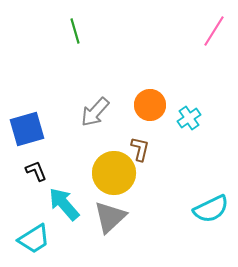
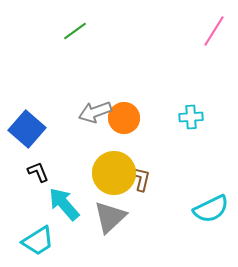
green line: rotated 70 degrees clockwise
orange circle: moved 26 px left, 13 px down
gray arrow: rotated 28 degrees clockwise
cyan cross: moved 2 px right, 1 px up; rotated 30 degrees clockwise
blue square: rotated 33 degrees counterclockwise
brown L-shape: moved 1 px right, 30 px down
black L-shape: moved 2 px right, 1 px down
cyan trapezoid: moved 4 px right, 2 px down
